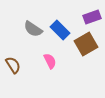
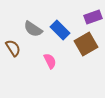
purple rectangle: moved 1 px right
brown semicircle: moved 17 px up
